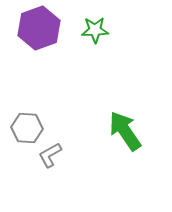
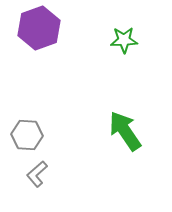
green star: moved 29 px right, 10 px down
gray hexagon: moved 7 px down
gray L-shape: moved 13 px left, 19 px down; rotated 12 degrees counterclockwise
